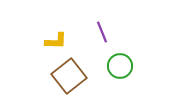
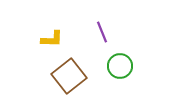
yellow L-shape: moved 4 px left, 2 px up
